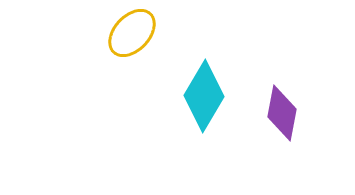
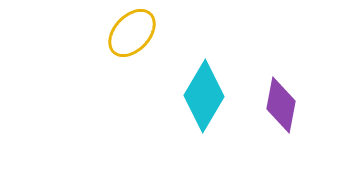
purple diamond: moved 1 px left, 8 px up
